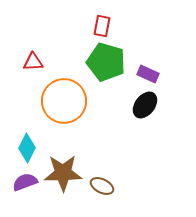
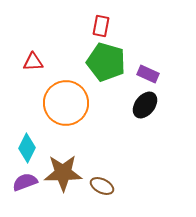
red rectangle: moved 1 px left
orange circle: moved 2 px right, 2 px down
